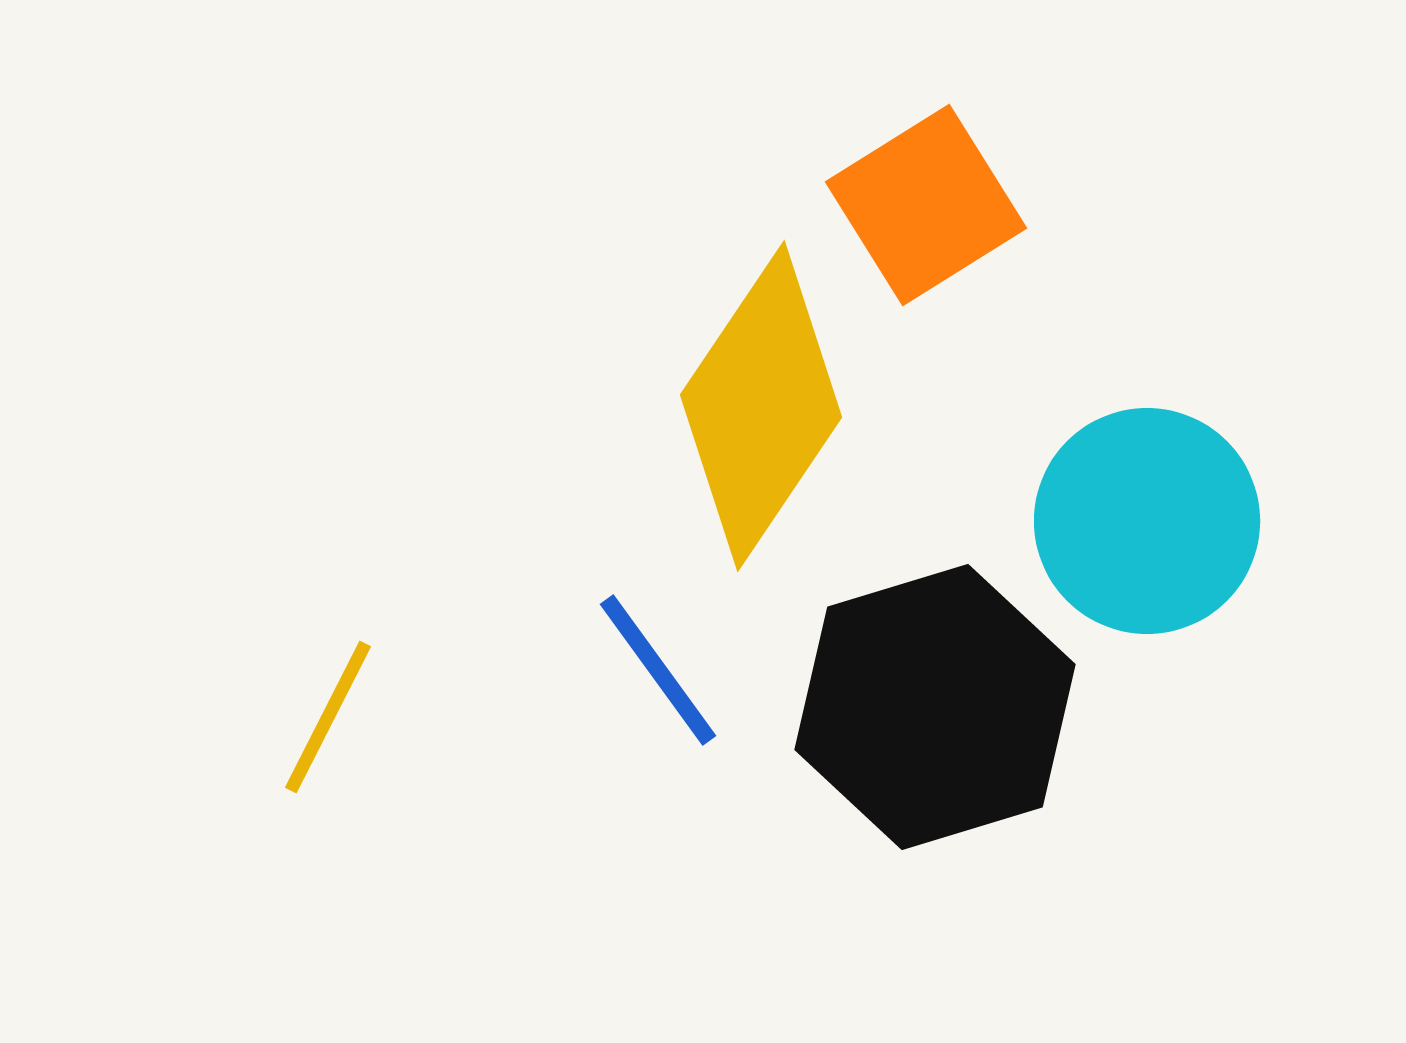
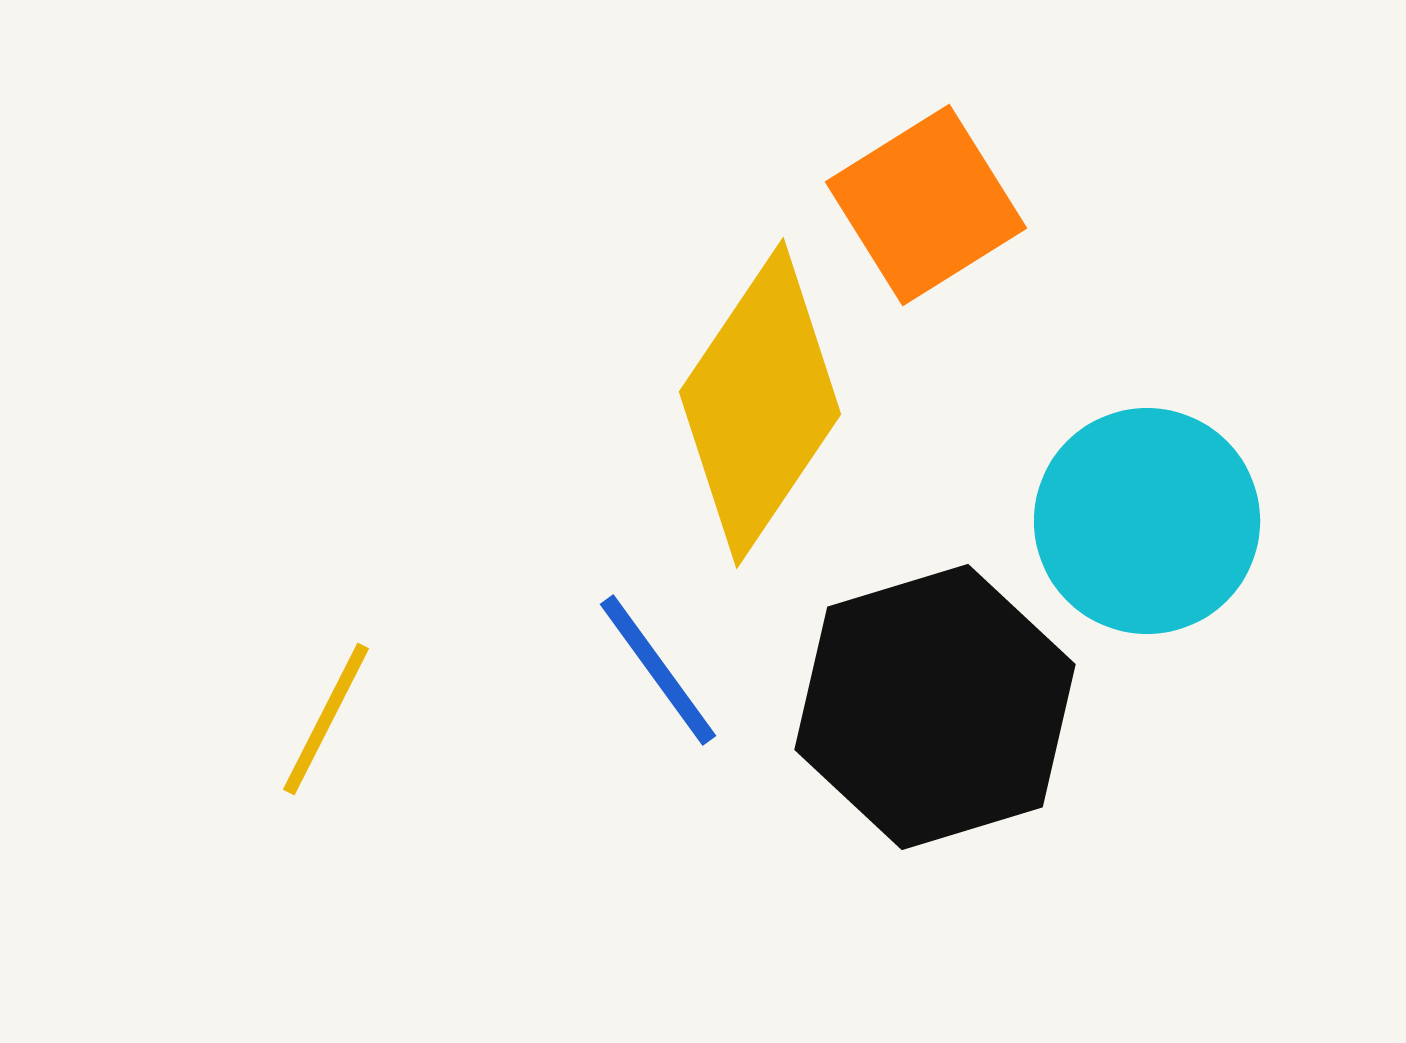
yellow diamond: moved 1 px left, 3 px up
yellow line: moved 2 px left, 2 px down
